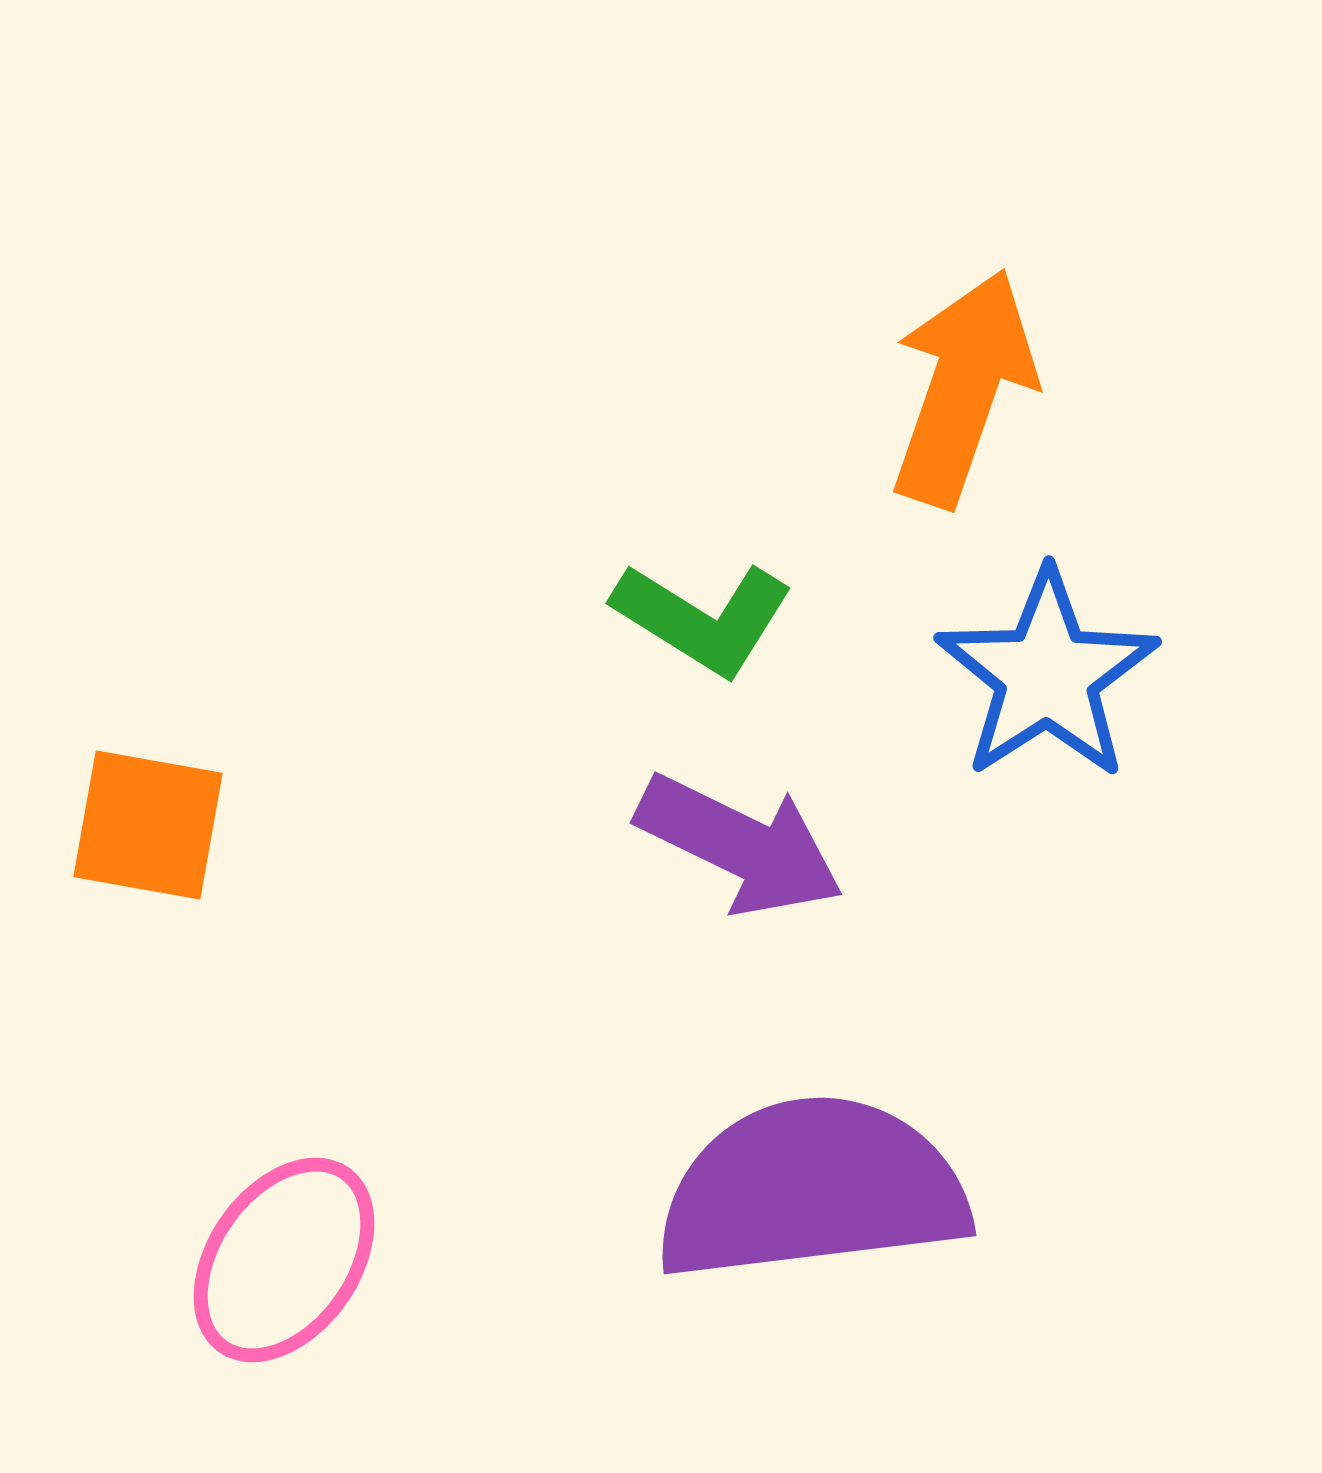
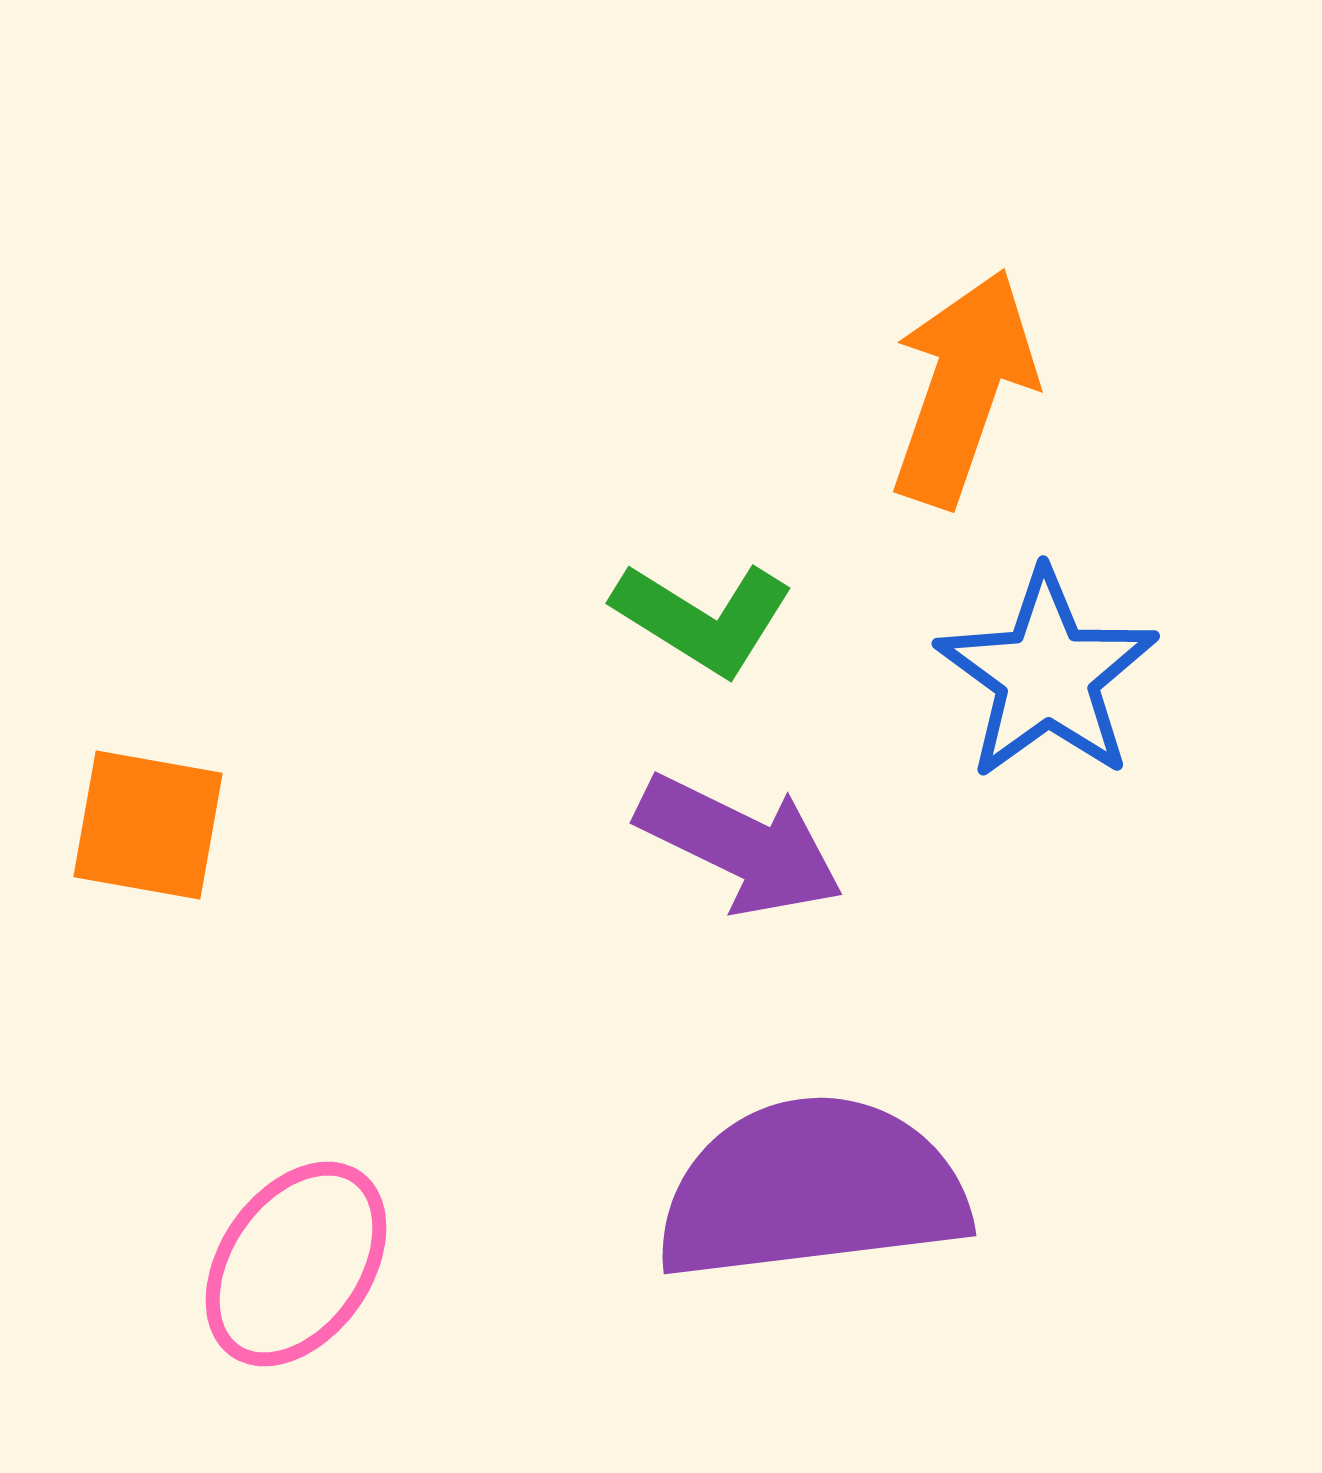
blue star: rotated 3 degrees counterclockwise
pink ellipse: moved 12 px right, 4 px down
